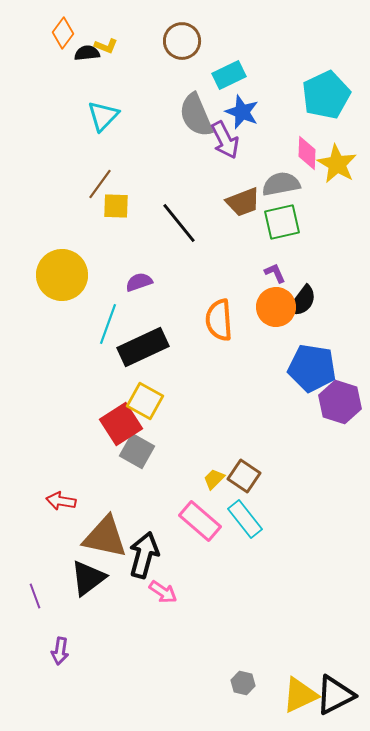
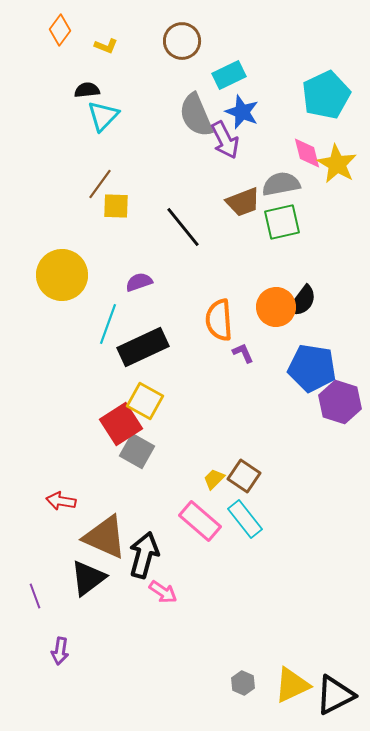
orange diamond at (63, 33): moved 3 px left, 3 px up
black semicircle at (87, 53): moved 37 px down
pink diamond at (307, 153): rotated 16 degrees counterclockwise
black line at (179, 223): moved 4 px right, 4 px down
purple L-shape at (275, 273): moved 32 px left, 80 px down
brown triangle at (105, 537): rotated 12 degrees clockwise
gray hexagon at (243, 683): rotated 10 degrees clockwise
yellow triangle at (300, 695): moved 8 px left, 10 px up
